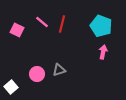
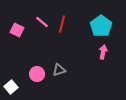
cyan pentagon: rotated 15 degrees clockwise
